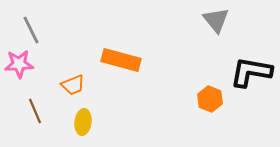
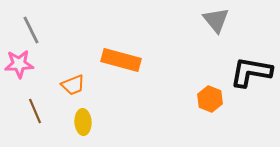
yellow ellipse: rotated 10 degrees counterclockwise
